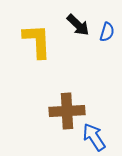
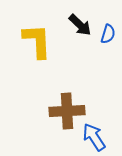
black arrow: moved 2 px right
blue semicircle: moved 1 px right, 2 px down
